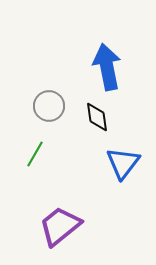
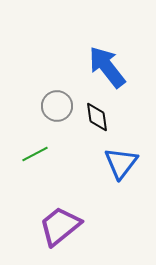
blue arrow: rotated 27 degrees counterclockwise
gray circle: moved 8 px right
green line: rotated 32 degrees clockwise
blue triangle: moved 2 px left
